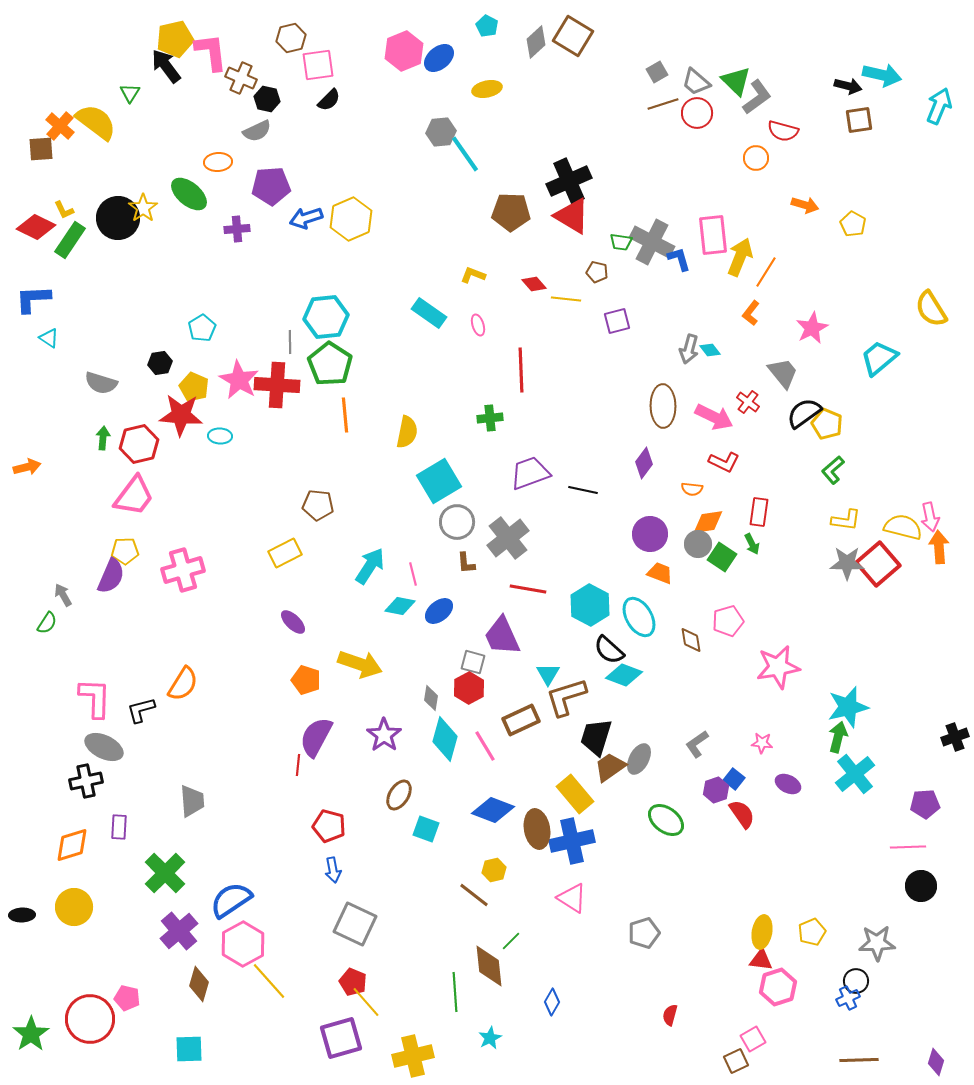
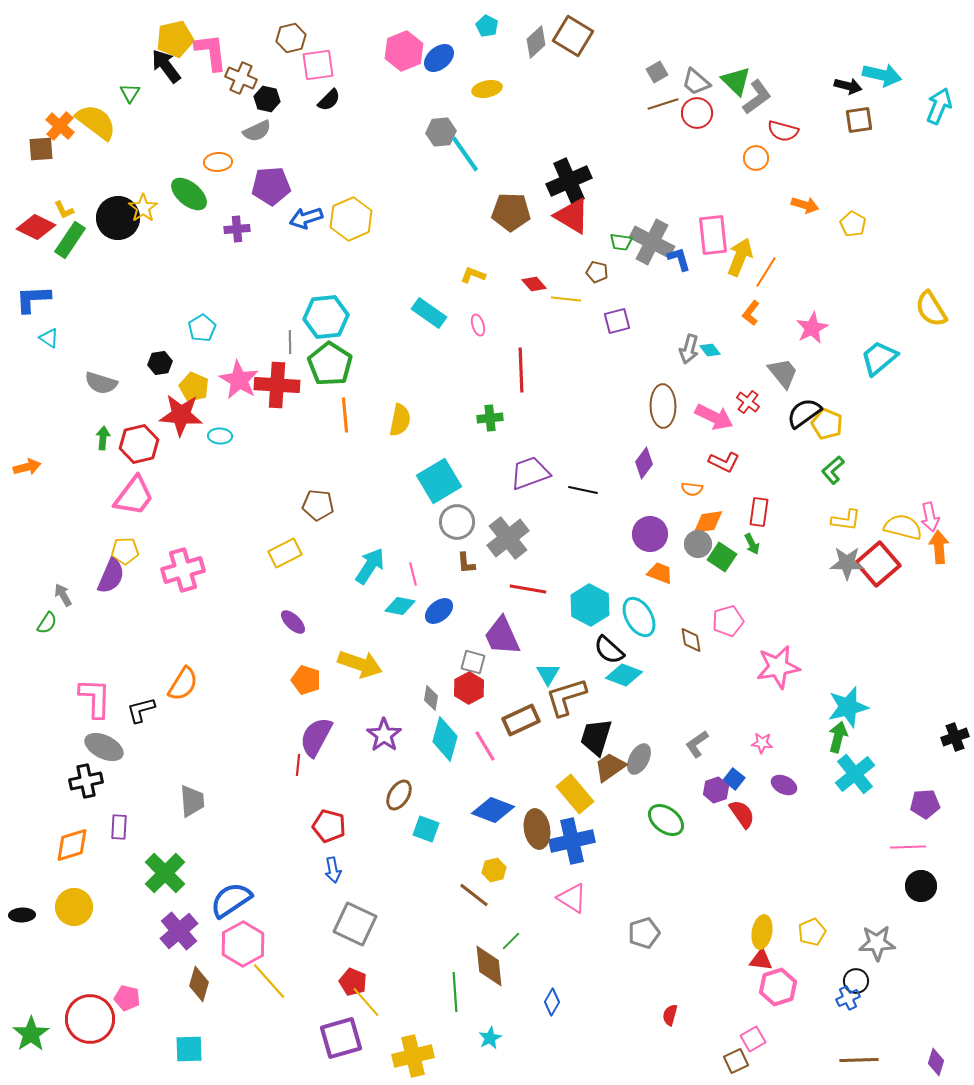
yellow semicircle at (407, 432): moved 7 px left, 12 px up
purple ellipse at (788, 784): moved 4 px left, 1 px down
